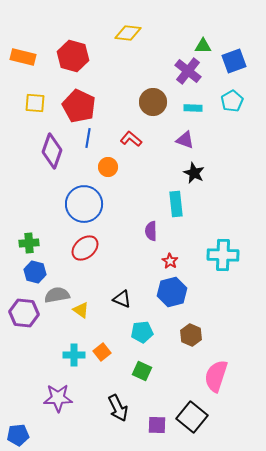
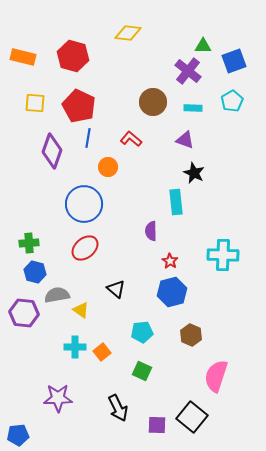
cyan rectangle at (176, 204): moved 2 px up
black triangle at (122, 299): moved 6 px left, 10 px up; rotated 18 degrees clockwise
cyan cross at (74, 355): moved 1 px right, 8 px up
